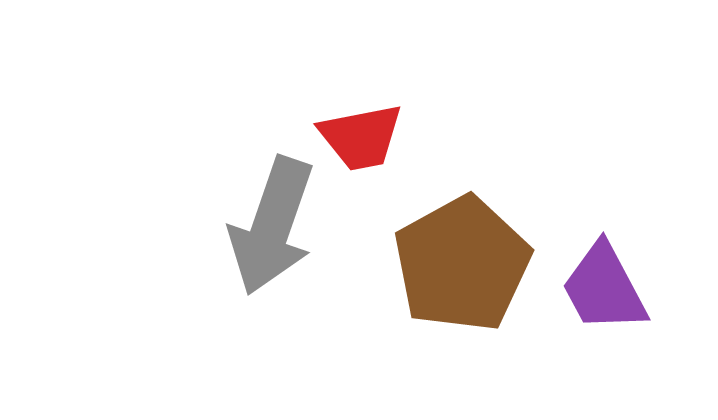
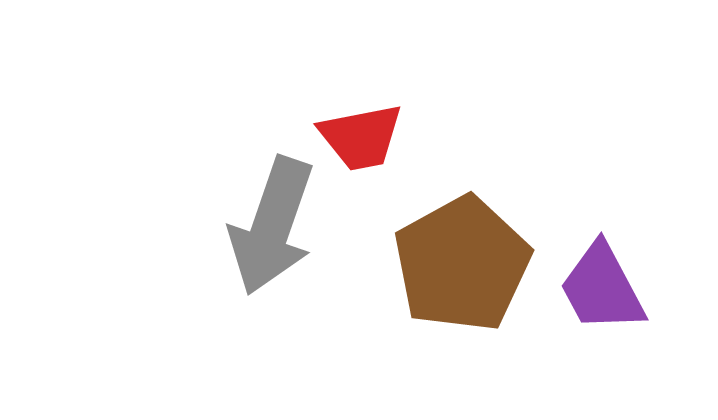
purple trapezoid: moved 2 px left
